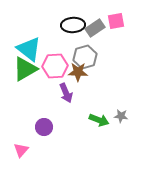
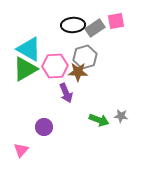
cyan triangle: rotated 8 degrees counterclockwise
